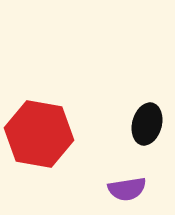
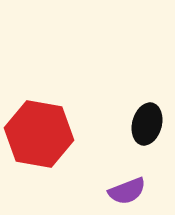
purple semicircle: moved 2 px down; rotated 12 degrees counterclockwise
